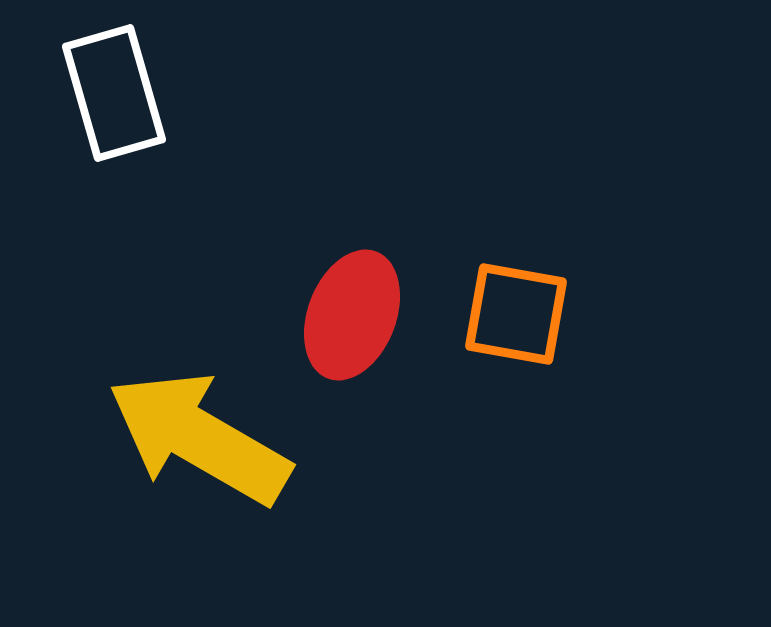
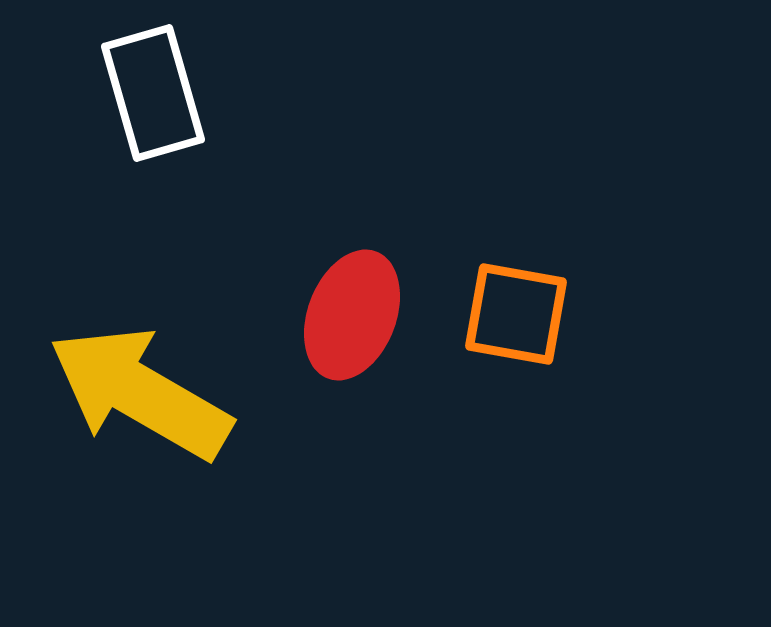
white rectangle: moved 39 px right
yellow arrow: moved 59 px left, 45 px up
